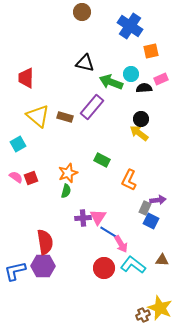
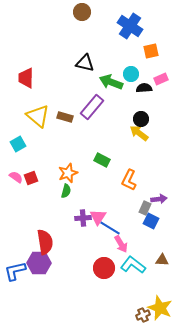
purple arrow: moved 1 px right, 1 px up
blue line: moved 5 px up
purple hexagon: moved 4 px left, 3 px up
